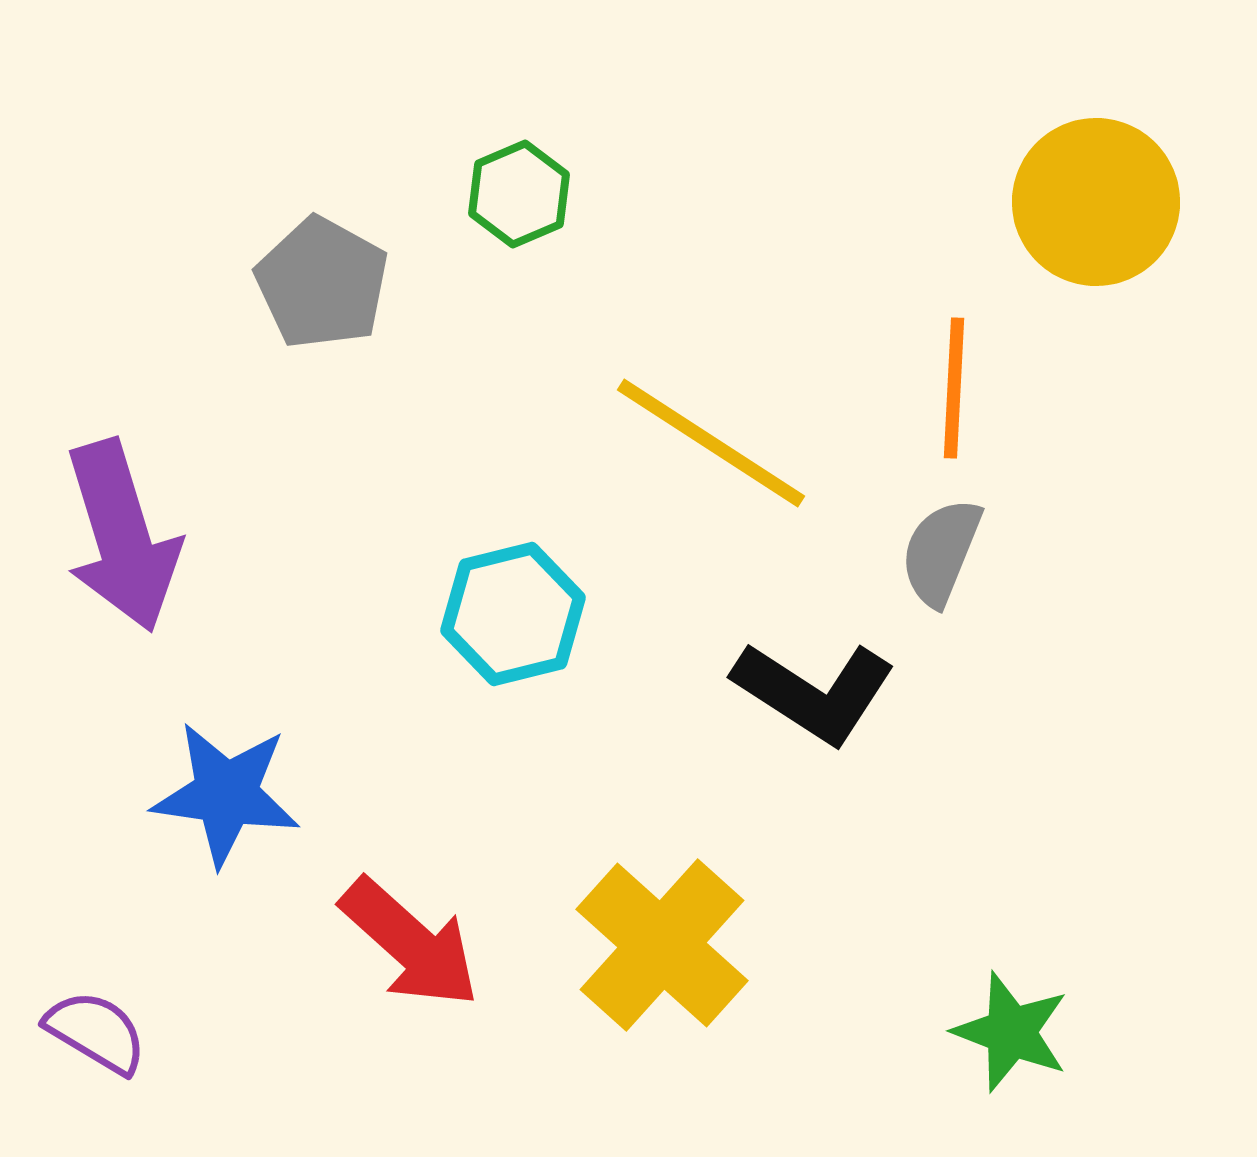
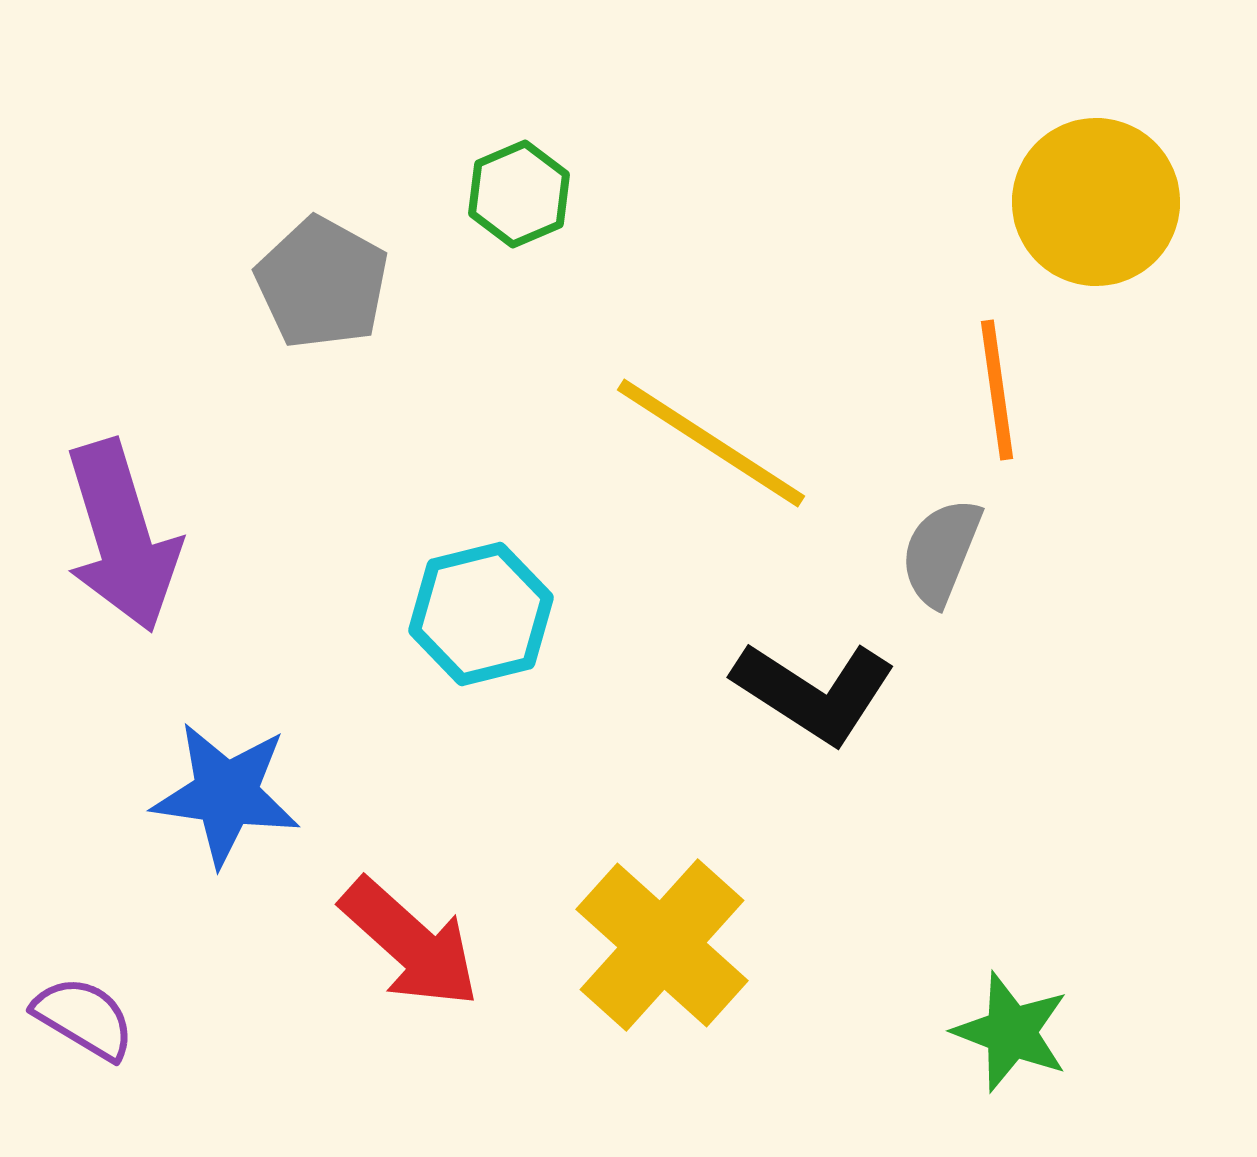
orange line: moved 43 px right, 2 px down; rotated 11 degrees counterclockwise
cyan hexagon: moved 32 px left
purple semicircle: moved 12 px left, 14 px up
